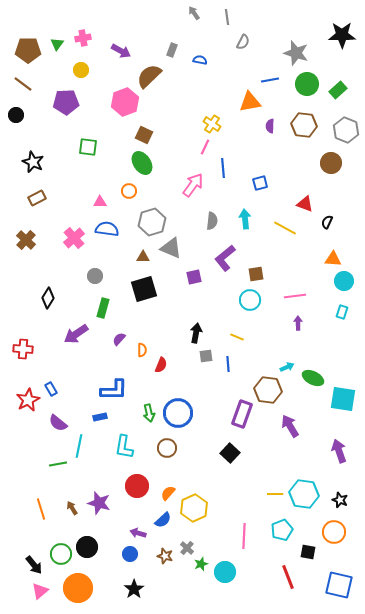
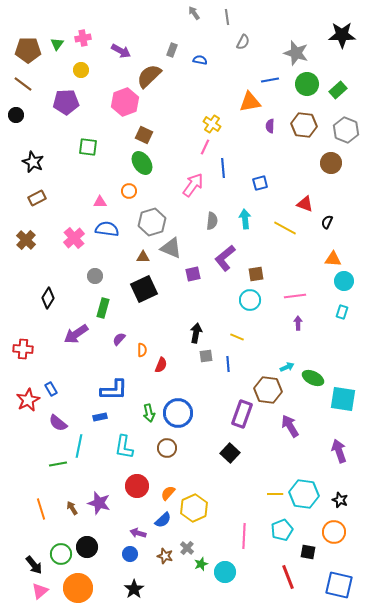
purple square at (194, 277): moved 1 px left, 3 px up
black square at (144, 289): rotated 8 degrees counterclockwise
